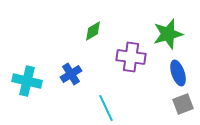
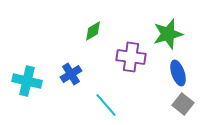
gray square: rotated 30 degrees counterclockwise
cyan line: moved 3 px up; rotated 16 degrees counterclockwise
